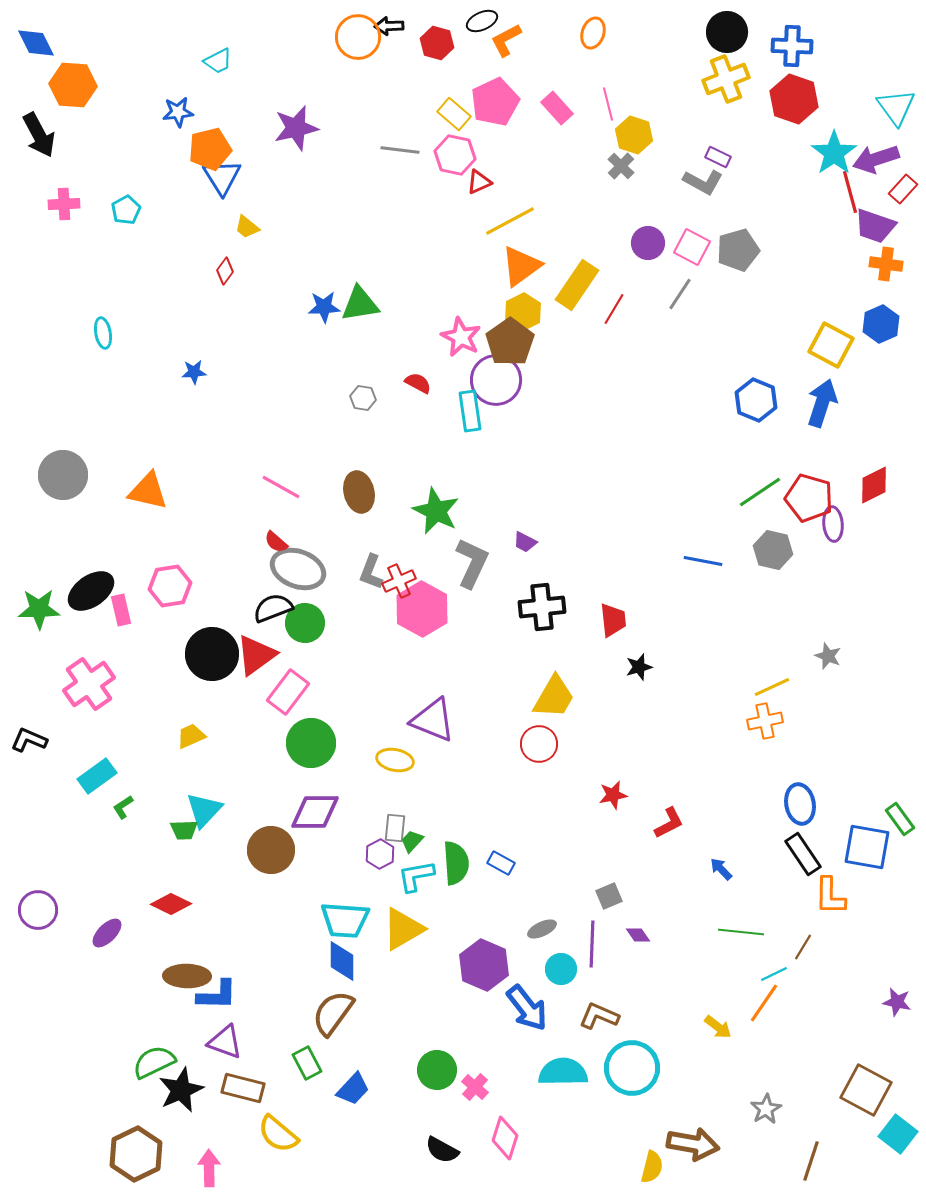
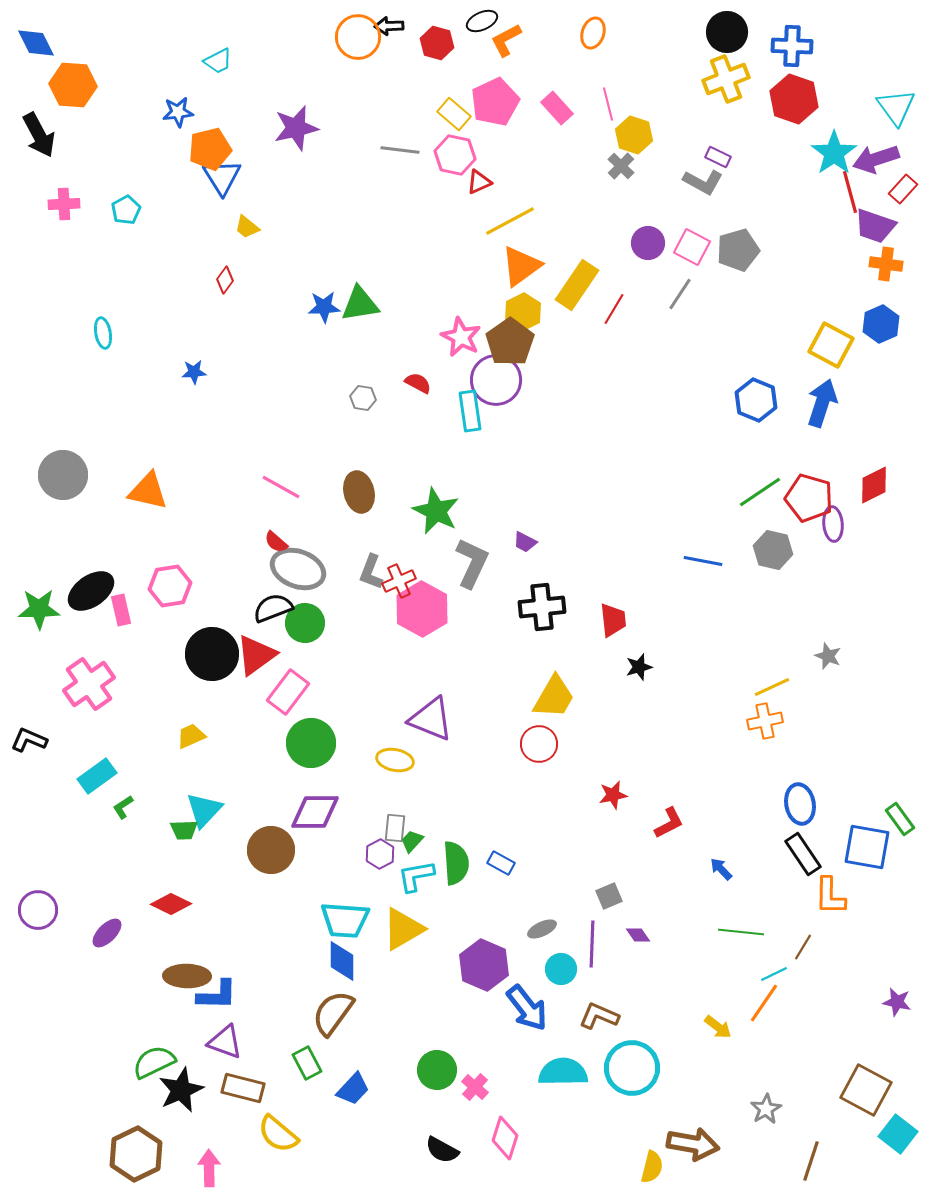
red diamond at (225, 271): moved 9 px down
purple triangle at (433, 720): moved 2 px left, 1 px up
